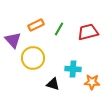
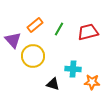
orange rectangle: moved 1 px left; rotated 14 degrees counterclockwise
yellow circle: moved 2 px up
